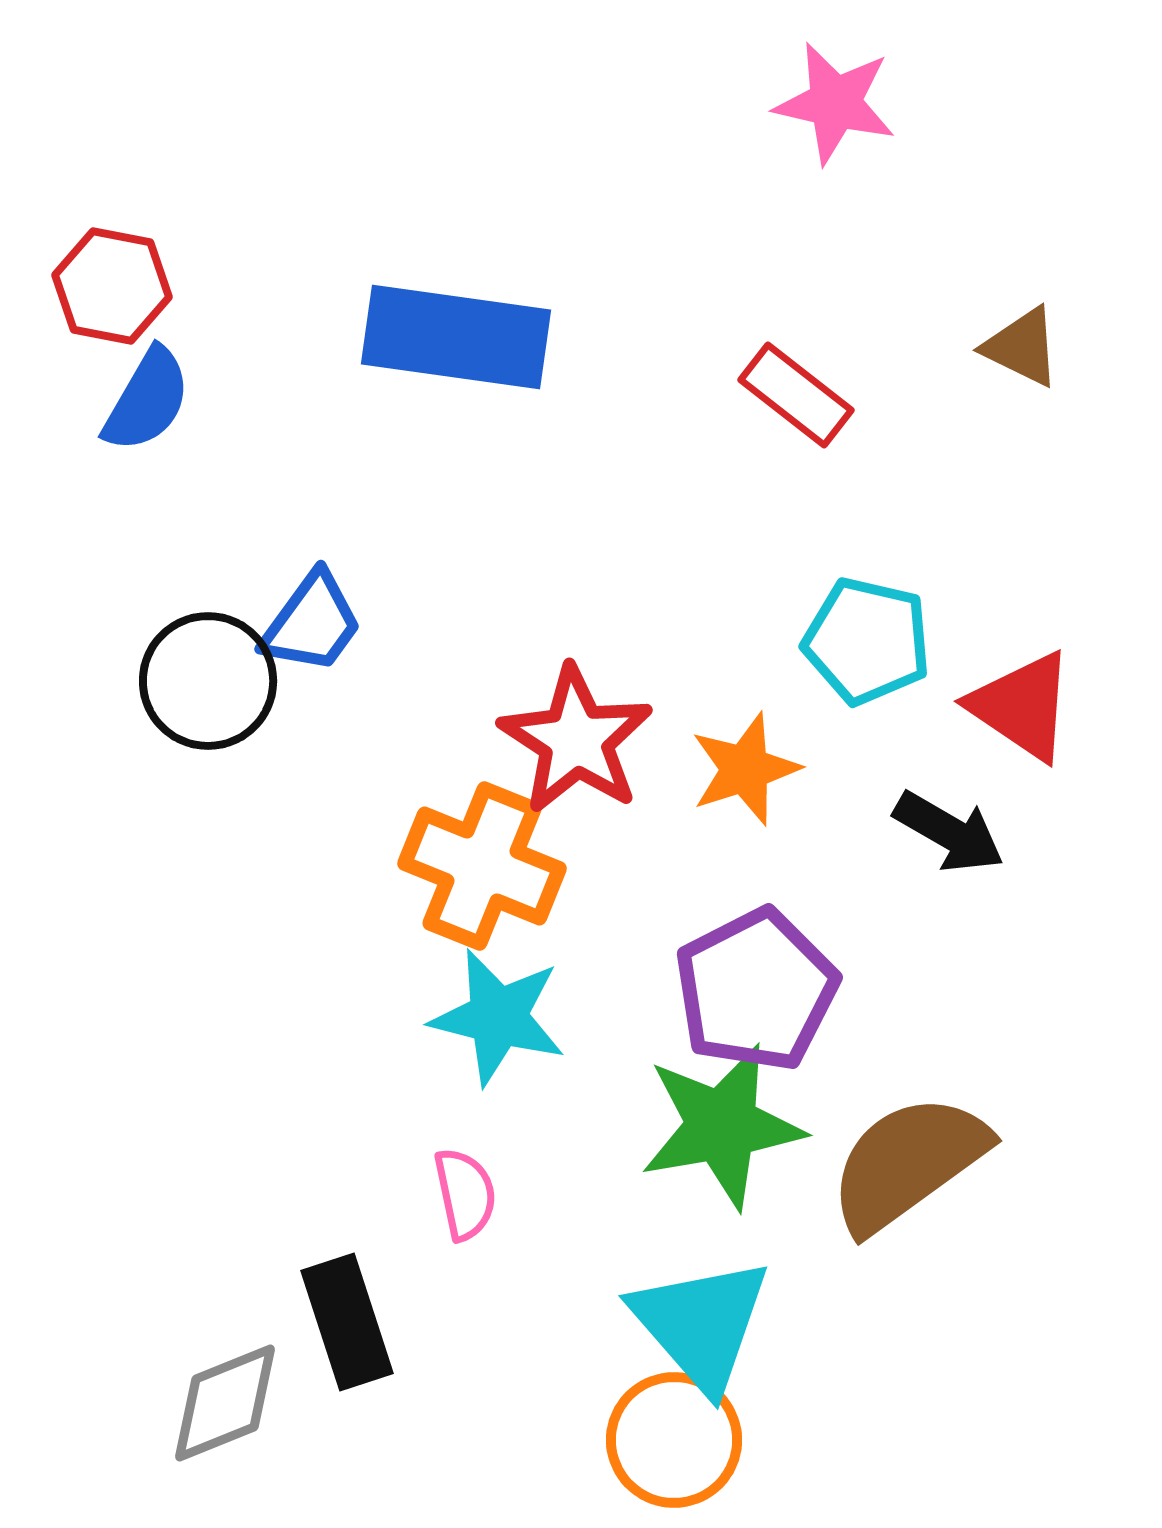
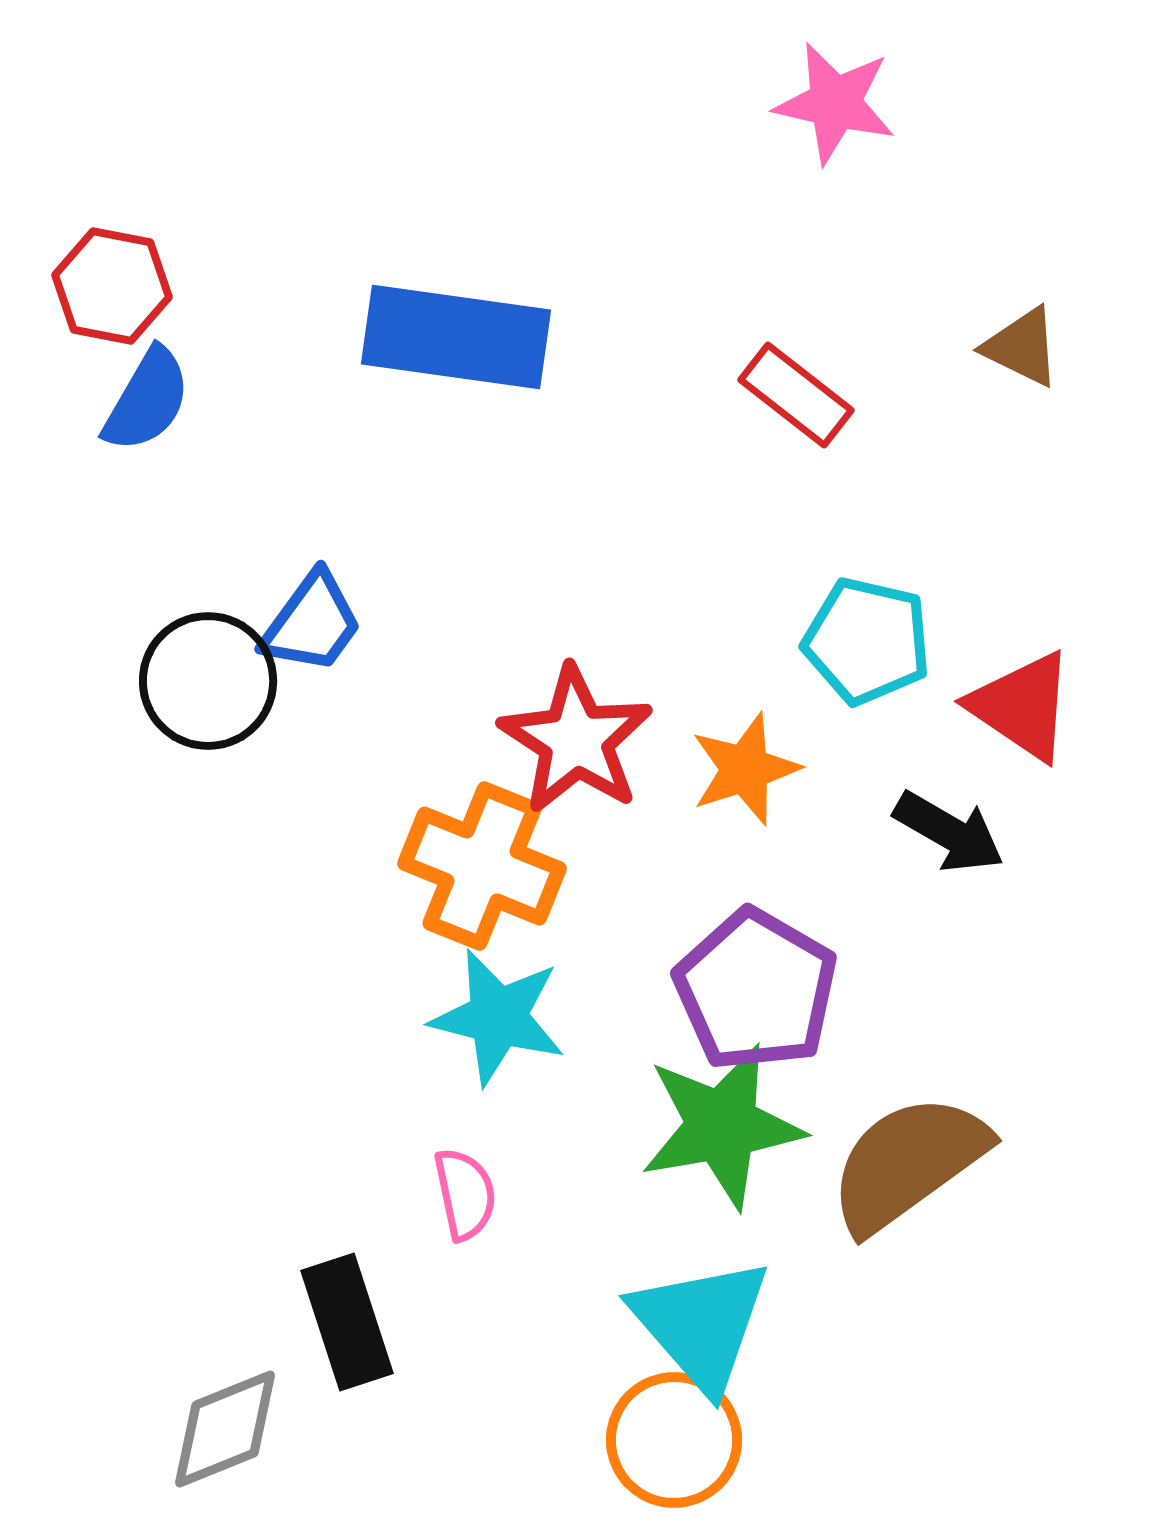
purple pentagon: rotated 15 degrees counterclockwise
gray diamond: moved 26 px down
